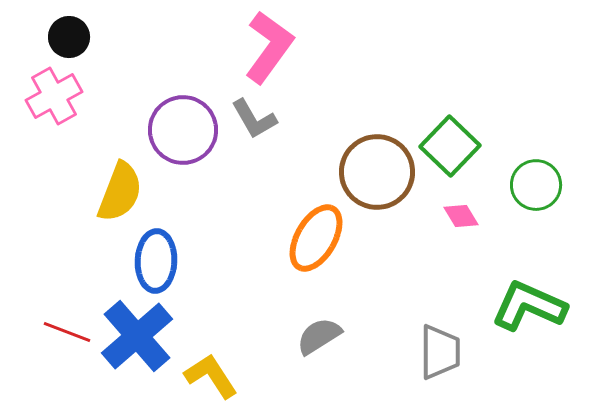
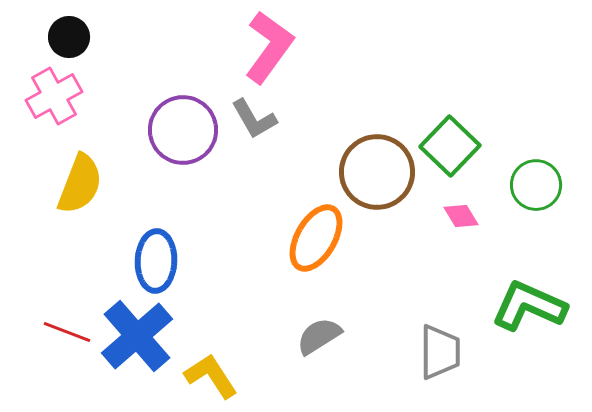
yellow semicircle: moved 40 px left, 8 px up
